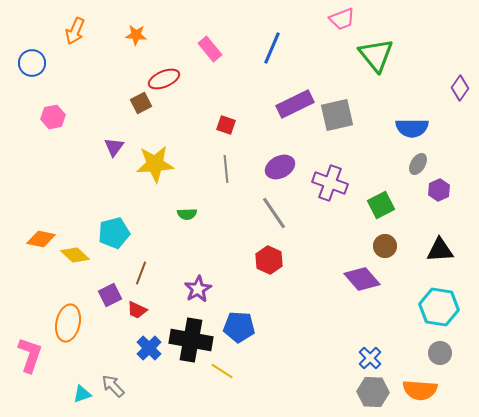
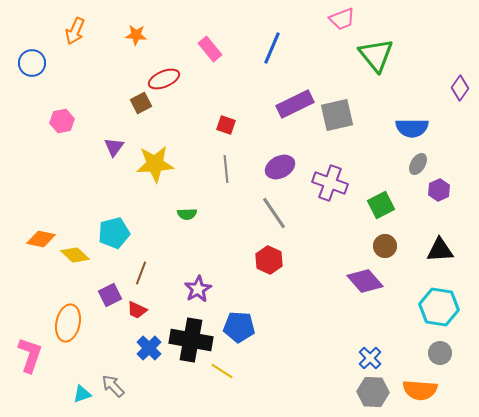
pink hexagon at (53, 117): moved 9 px right, 4 px down
purple diamond at (362, 279): moved 3 px right, 2 px down
